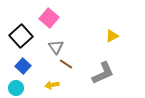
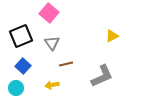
pink square: moved 5 px up
black square: rotated 20 degrees clockwise
gray triangle: moved 4 px left, 4 px up
brown line: rotated 48 degrees counterclockwise
gray L-shape: moved 1 px left, 3 px down
